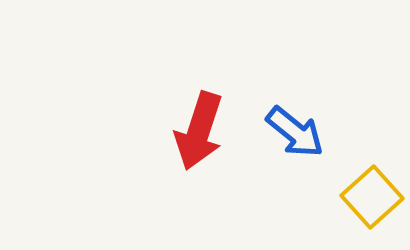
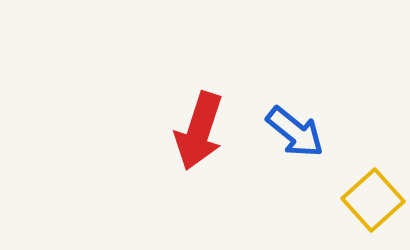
yellow square: moved 1 px right, 3 px down
